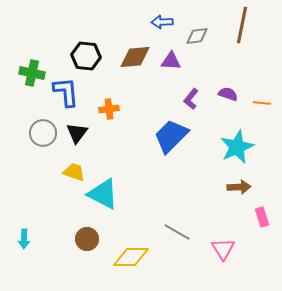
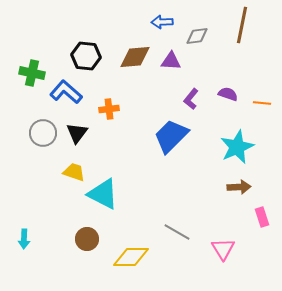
blue L-shape: rotated 44 degrees counterclockwise
